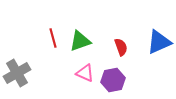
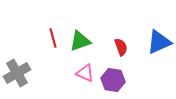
purple hexagon: rotated 20 degrees clockwise
